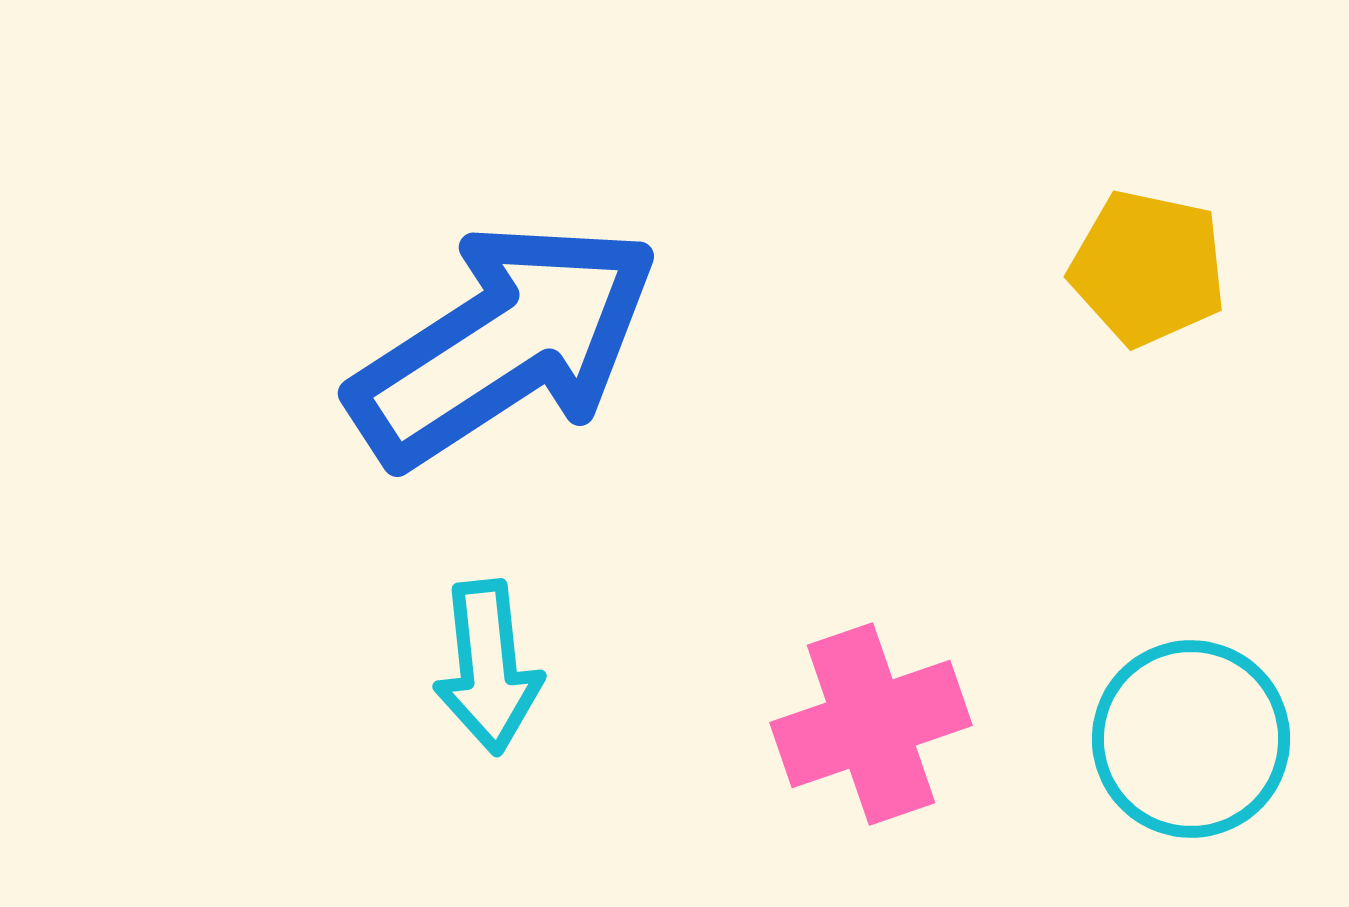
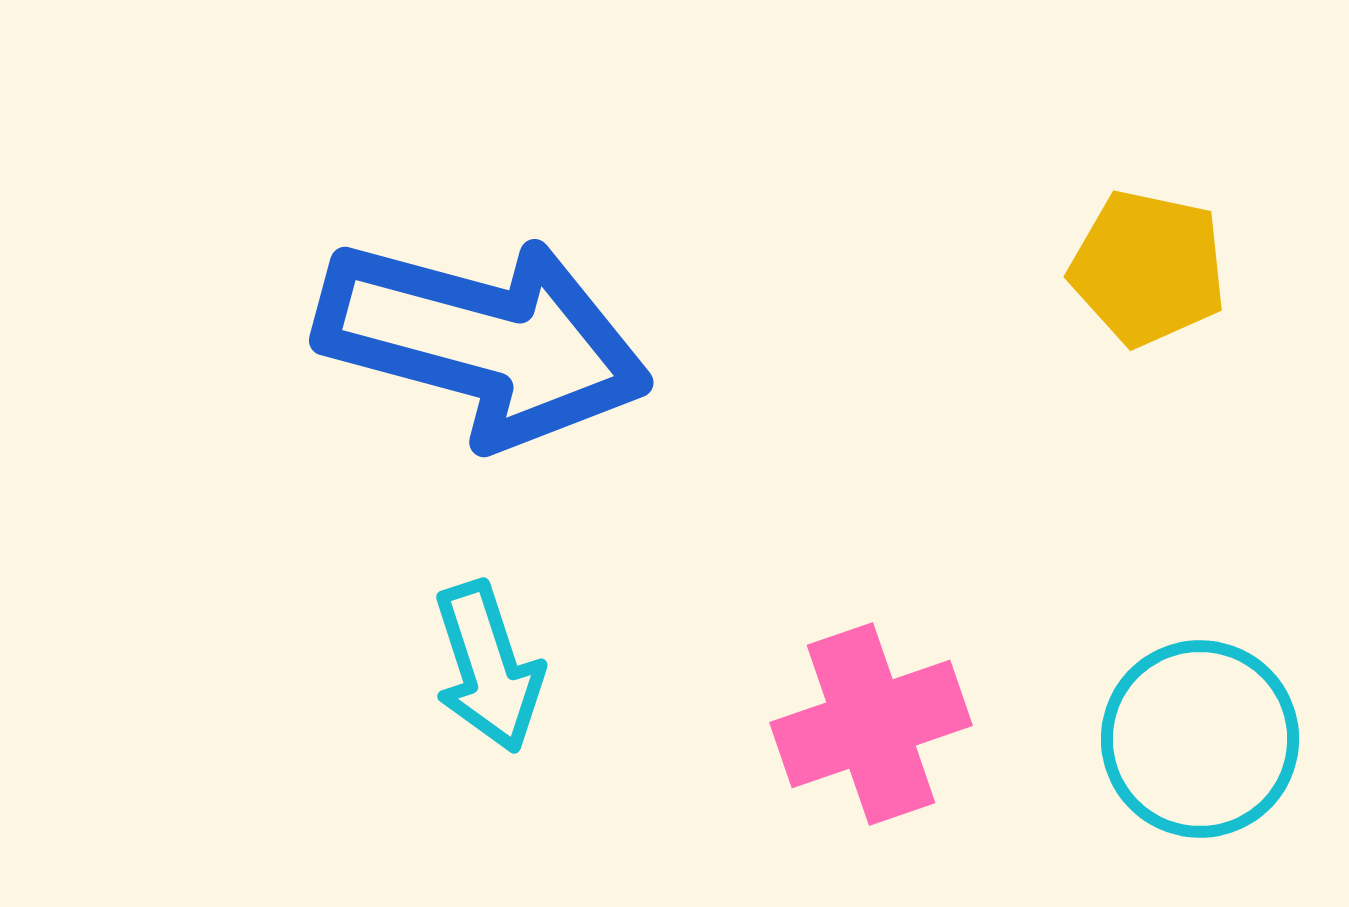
blue arrow: moved 21 px left, 3 px up; rotated 48 degrees clockwise
cyan arrow: rotated 12 degrees counterclockwise
cyan circle: moved 9 px right
